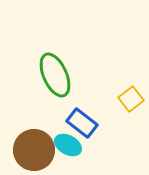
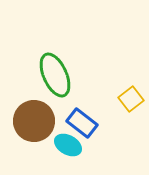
brown circle: moved 29 px up
